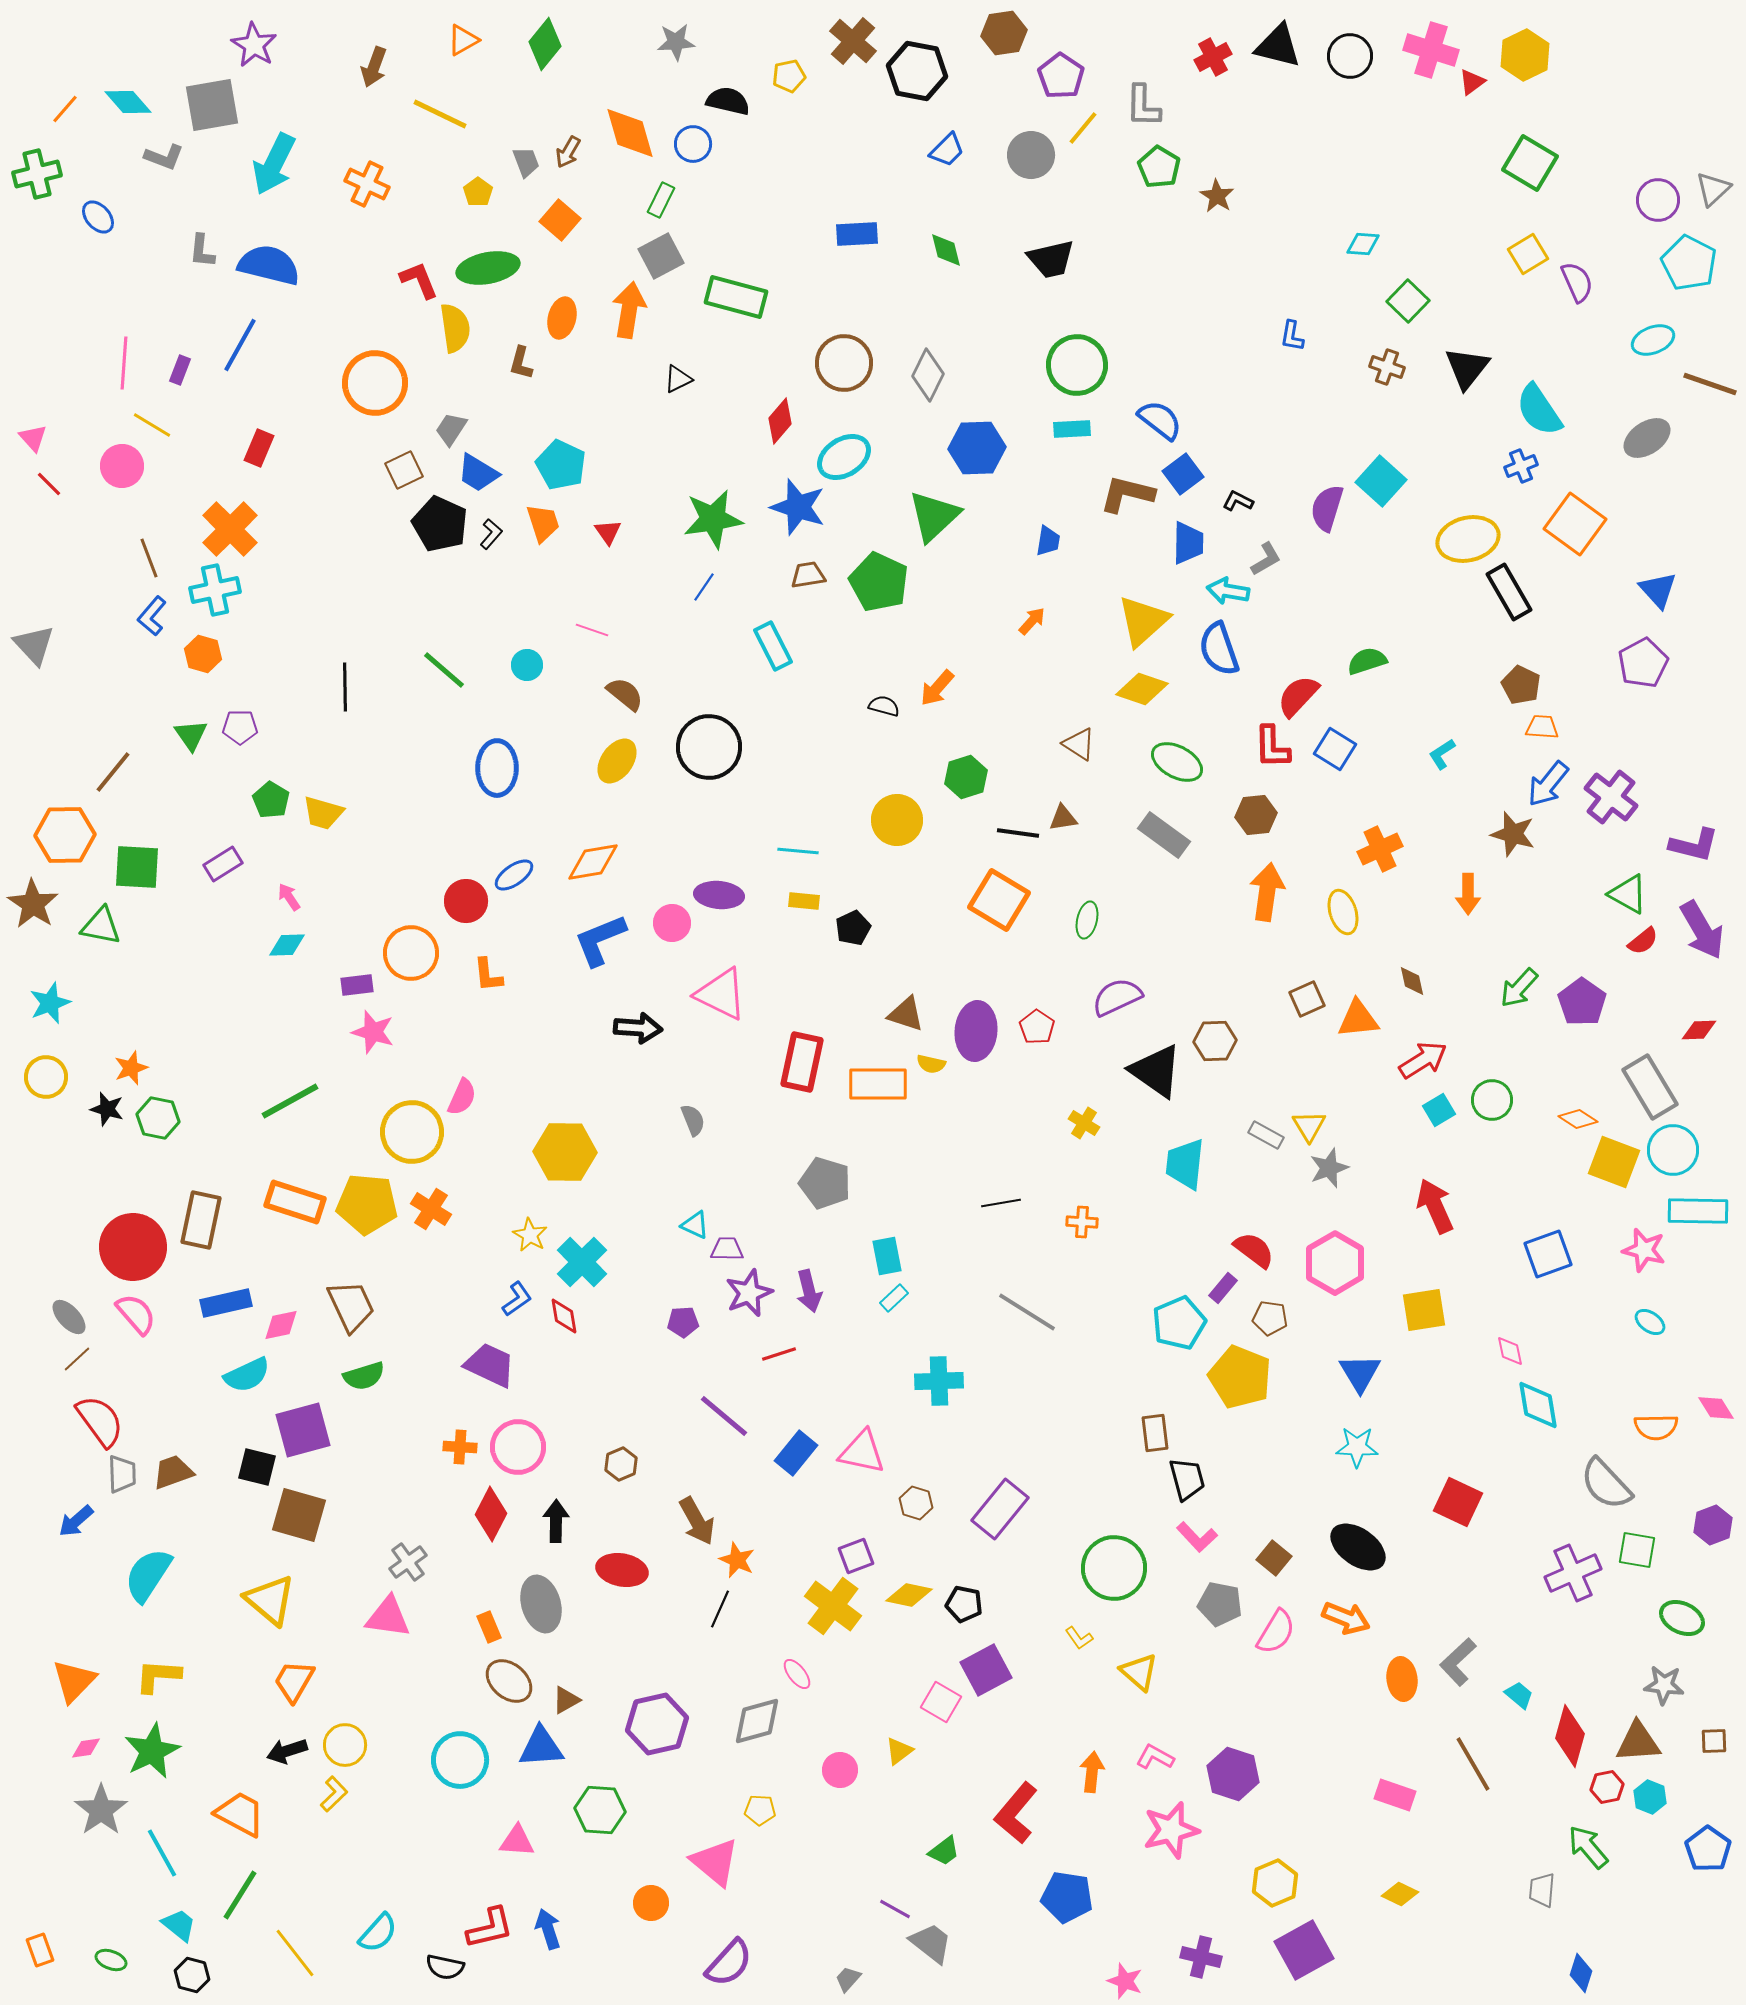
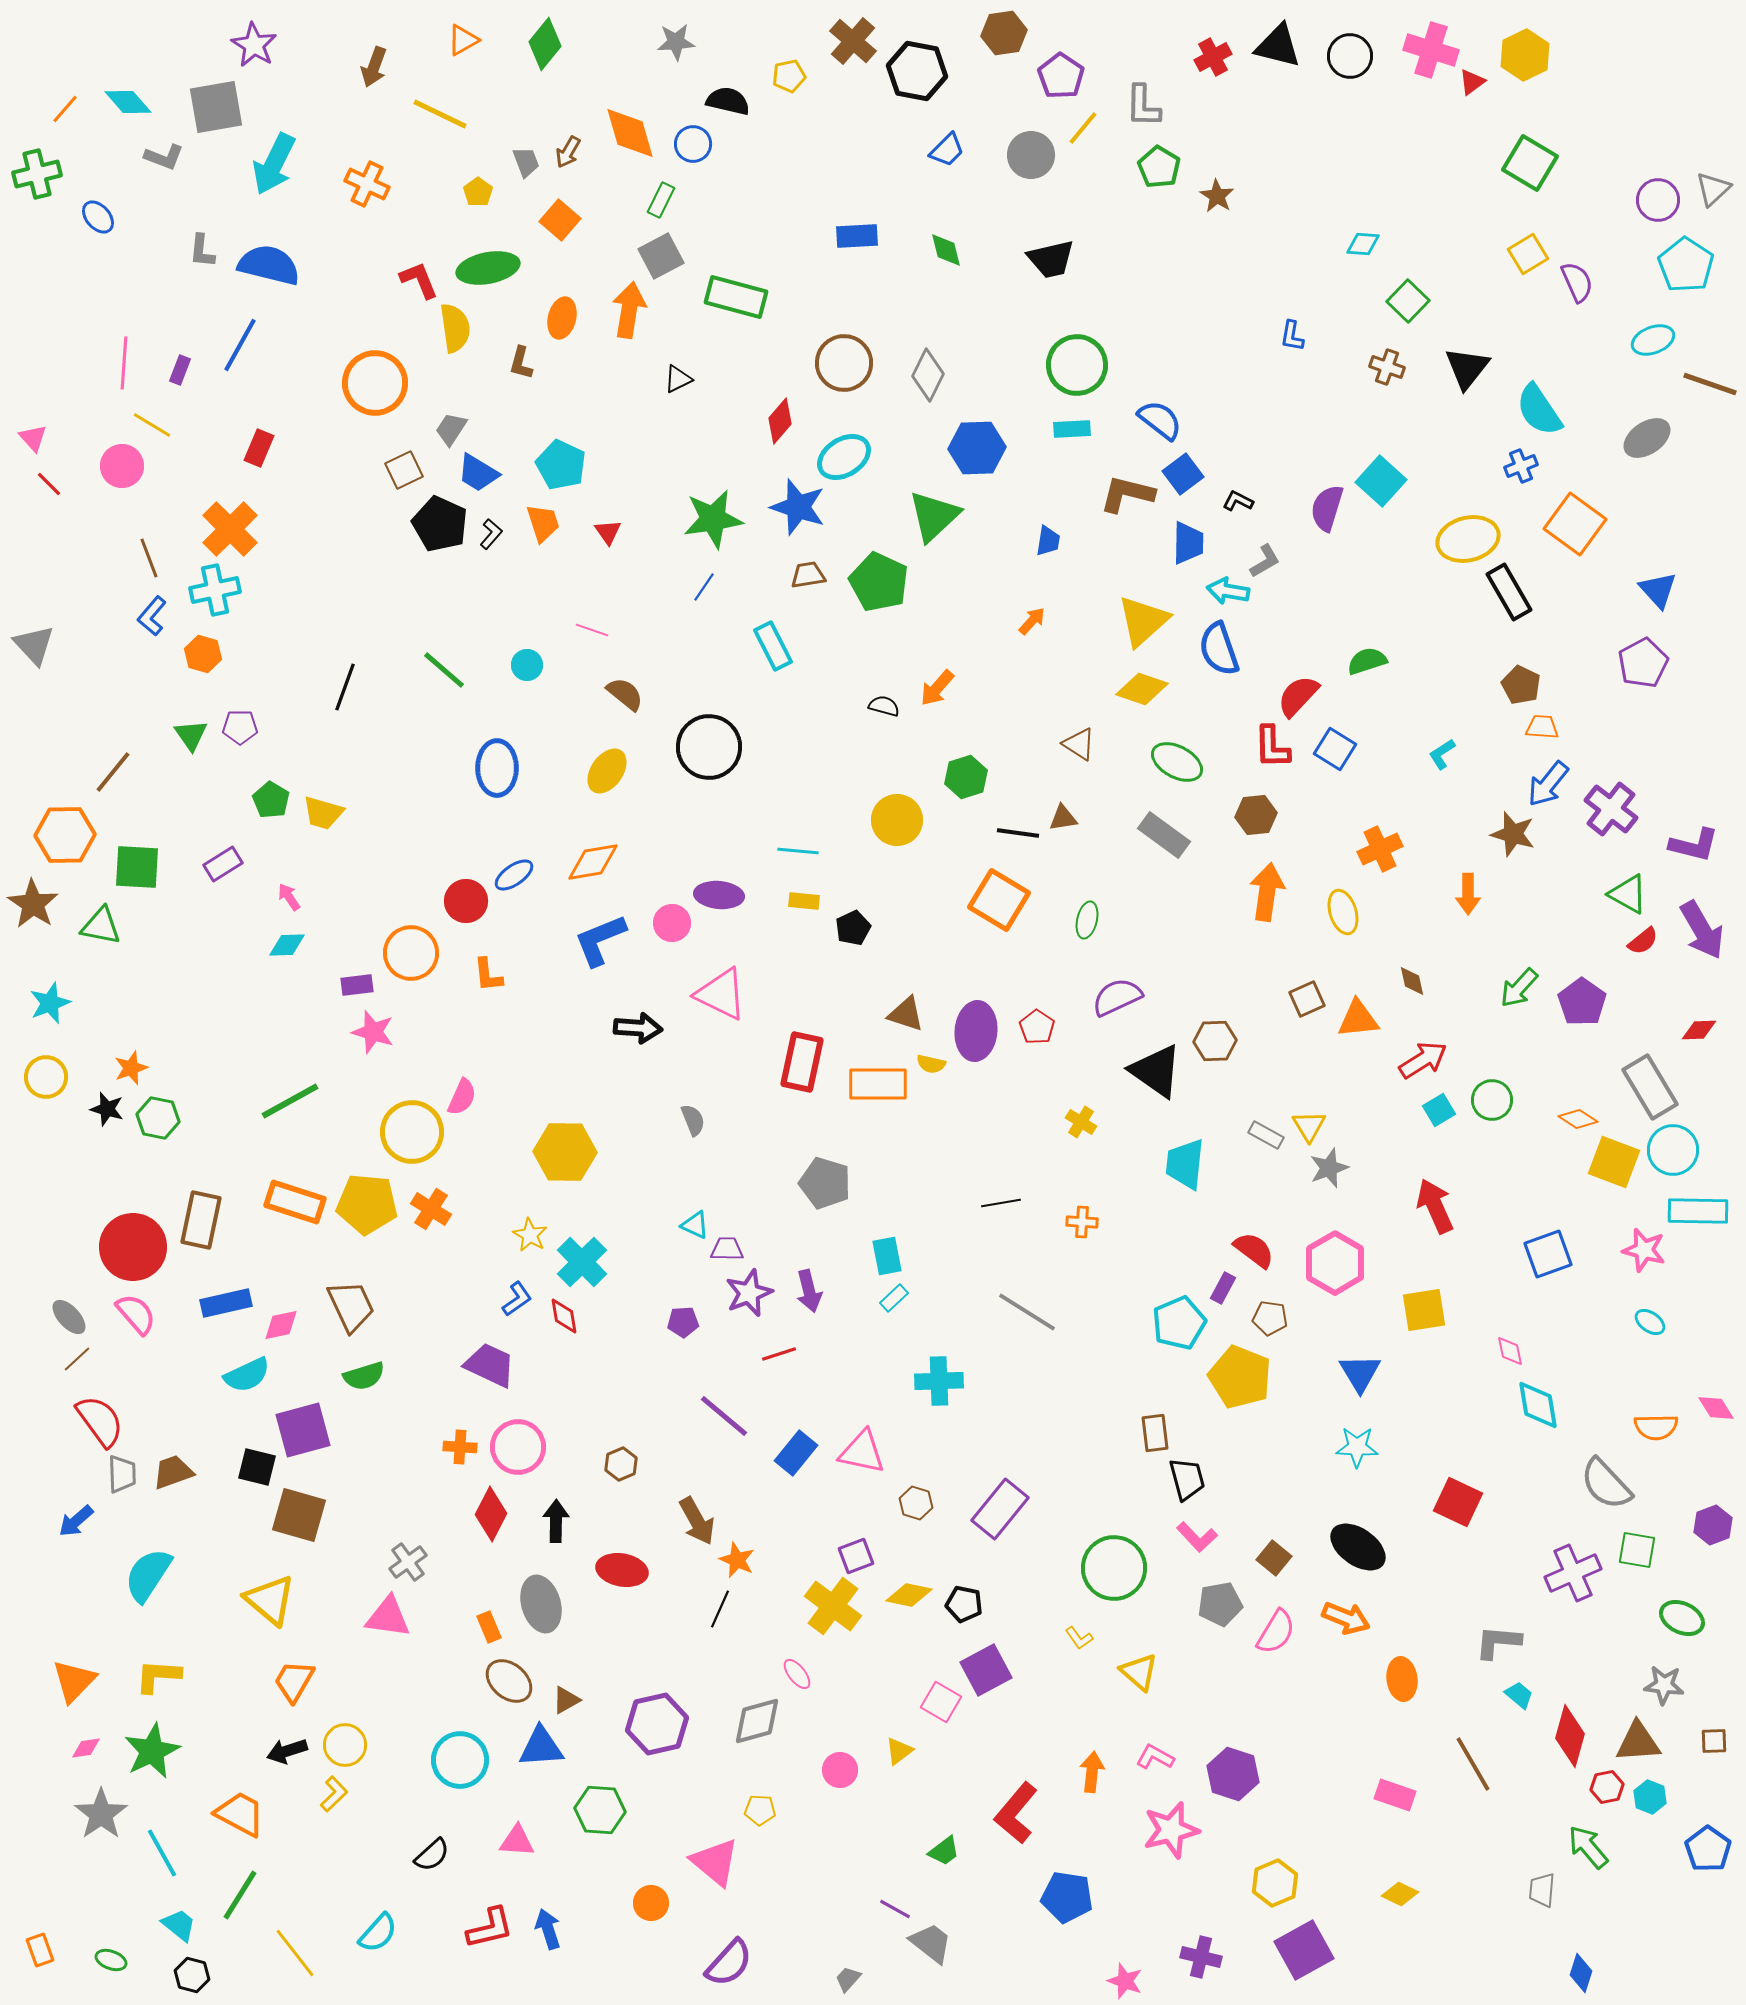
gray square at (212, 105): moved 4 px right, 2 px down
blue rectangle at (857, 234): moved 2 px down
cyan pentagon at (1689, 263): moved 3 px left, 2 px down; rotated 6 degrees clockwise
gray L-shape at (1266, 559): moved 1 px left, 2 px down
black line at (345, 687): rotated 21 degrees clockwise
yellow ellipse at (617, 761): moved 10 px left, 10 px down
purple cross at (1611, 797): moved 12 px down
yellow cross at (1084, 1123): moved 3 px left, 1 px up
purple rectangle at (1223, 1288): rotated 12 degrees counterclockwise
gray pentagon at (1220, 1604): rotated 21 degrees counterclockwise
gray L-shape at (1458, 1662): moved 40 px right, 20 px up; rotated 48 degrees clockwise
gray star at (101, 1810): moved 4 px down
black semicircle at (445, 1967): moved 13 px left, 112 px up; rotated 54 degrees counterclockwise
